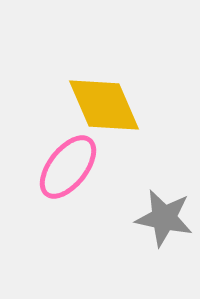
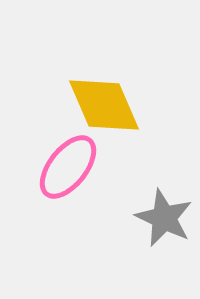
gray star: rotated 14 degrees clockwise
